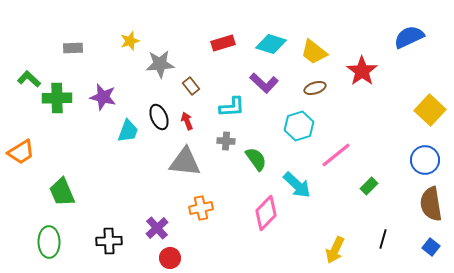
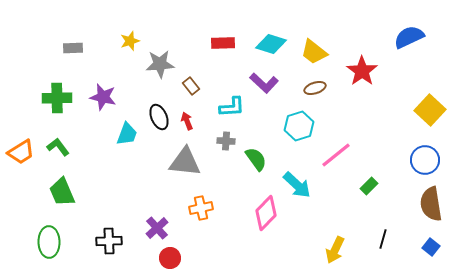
red rectangle: rotated 15 degrees clockwise
green L-shape: moved 29 px right, 68 px down; rotated 10 degrees clockwise
cyan trapezoid: moved 1 px left, 3 px down
